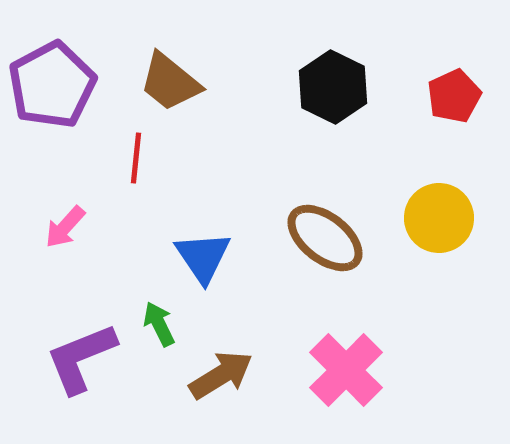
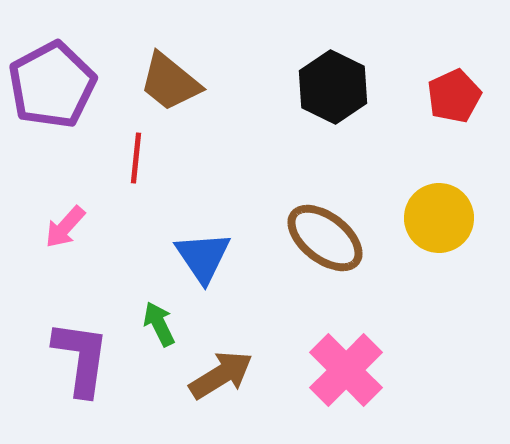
purple L-shape: rotated 120 degrees clockwise
